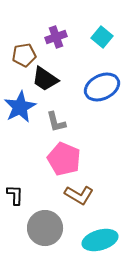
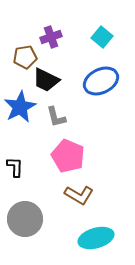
purple cross: moved 5 px left
brown pentagon: moved 1 px right, 2 px down
black trapezoid: moved 1 px right, 1 px down; rotated 8 degrees counterclockwise
blue ellipse: moved 1 px left, 6 px up
gray L-shape: moved 5 px up
pink pentagon: moved 4 px right, 3 px up
black L-shape: moved 28 px up
gray circle: moved 20 px left, 9 px up
cyan ellipse: moved 4 px left, 2 px up
